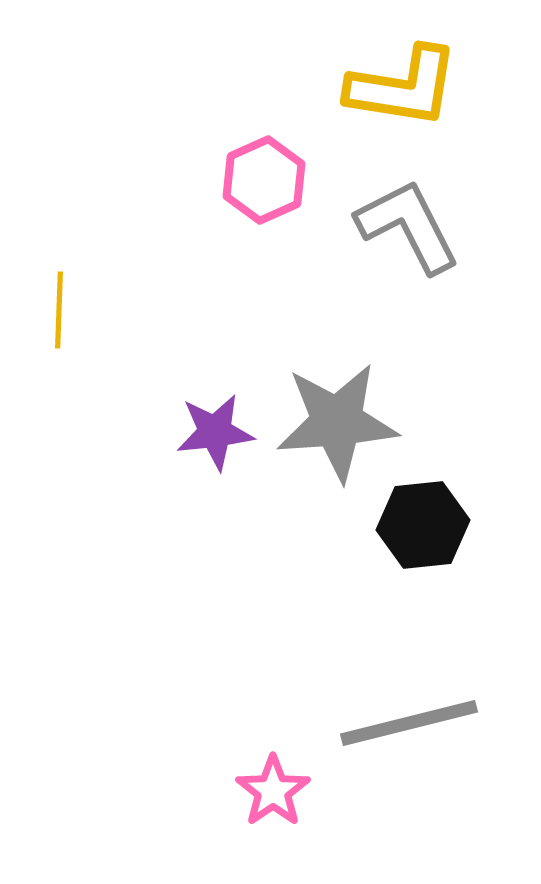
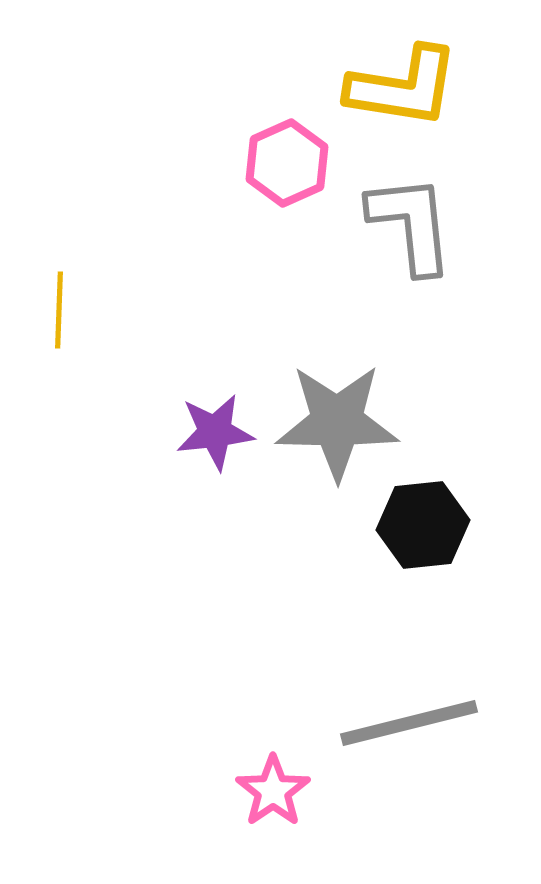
pink hexagon: moved 23 px right, 17 px up
gray L-shape: moved 3 px right, 2 px up; rotated 21 degrees clockwise
gray star: rotated 5 degrees clockwise
